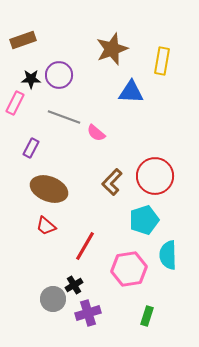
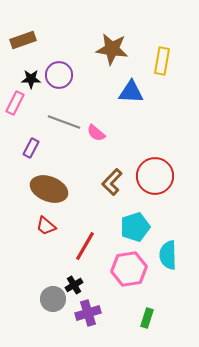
brown star: rotated 28 degrees clockwise
gray line: moved 5 px down
cyan pentagon: moved 9 px left, 7 px down
green rectangle: moved 2 px down
